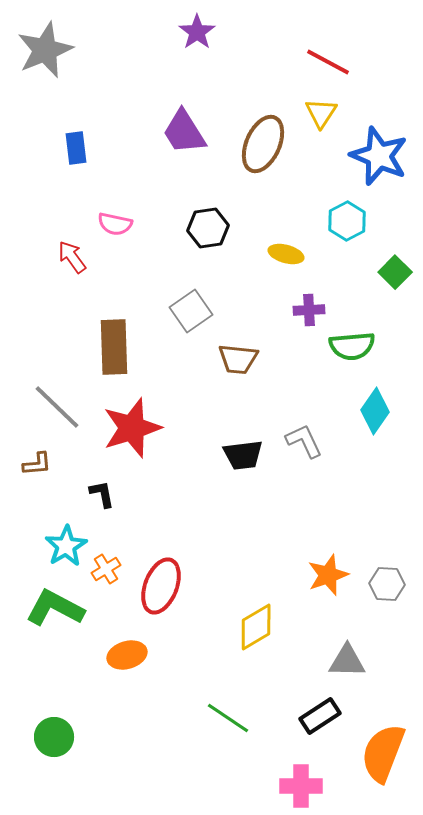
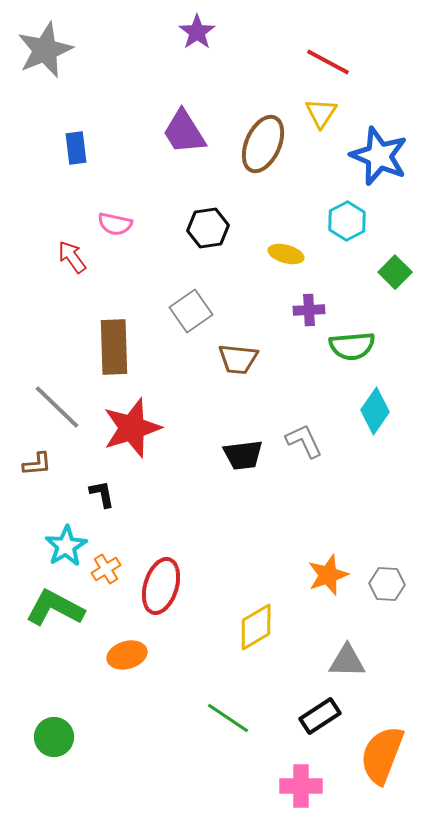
red ellipse: rotated 4 degrees counterclockwise
orange semicircle: moved 1 px left, 2 px down
